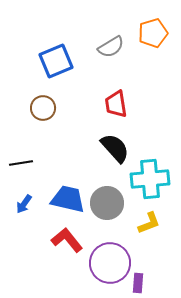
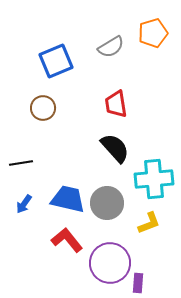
cyan cross: moved 4 px right
